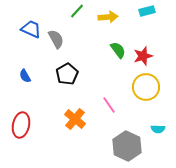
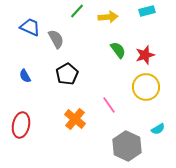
blue trapezoid: moved 1 px left, 2 px up
red star: moved 2 px right, 1 px up
cyan semicircle: rotated 32 degrees counterclockwise
